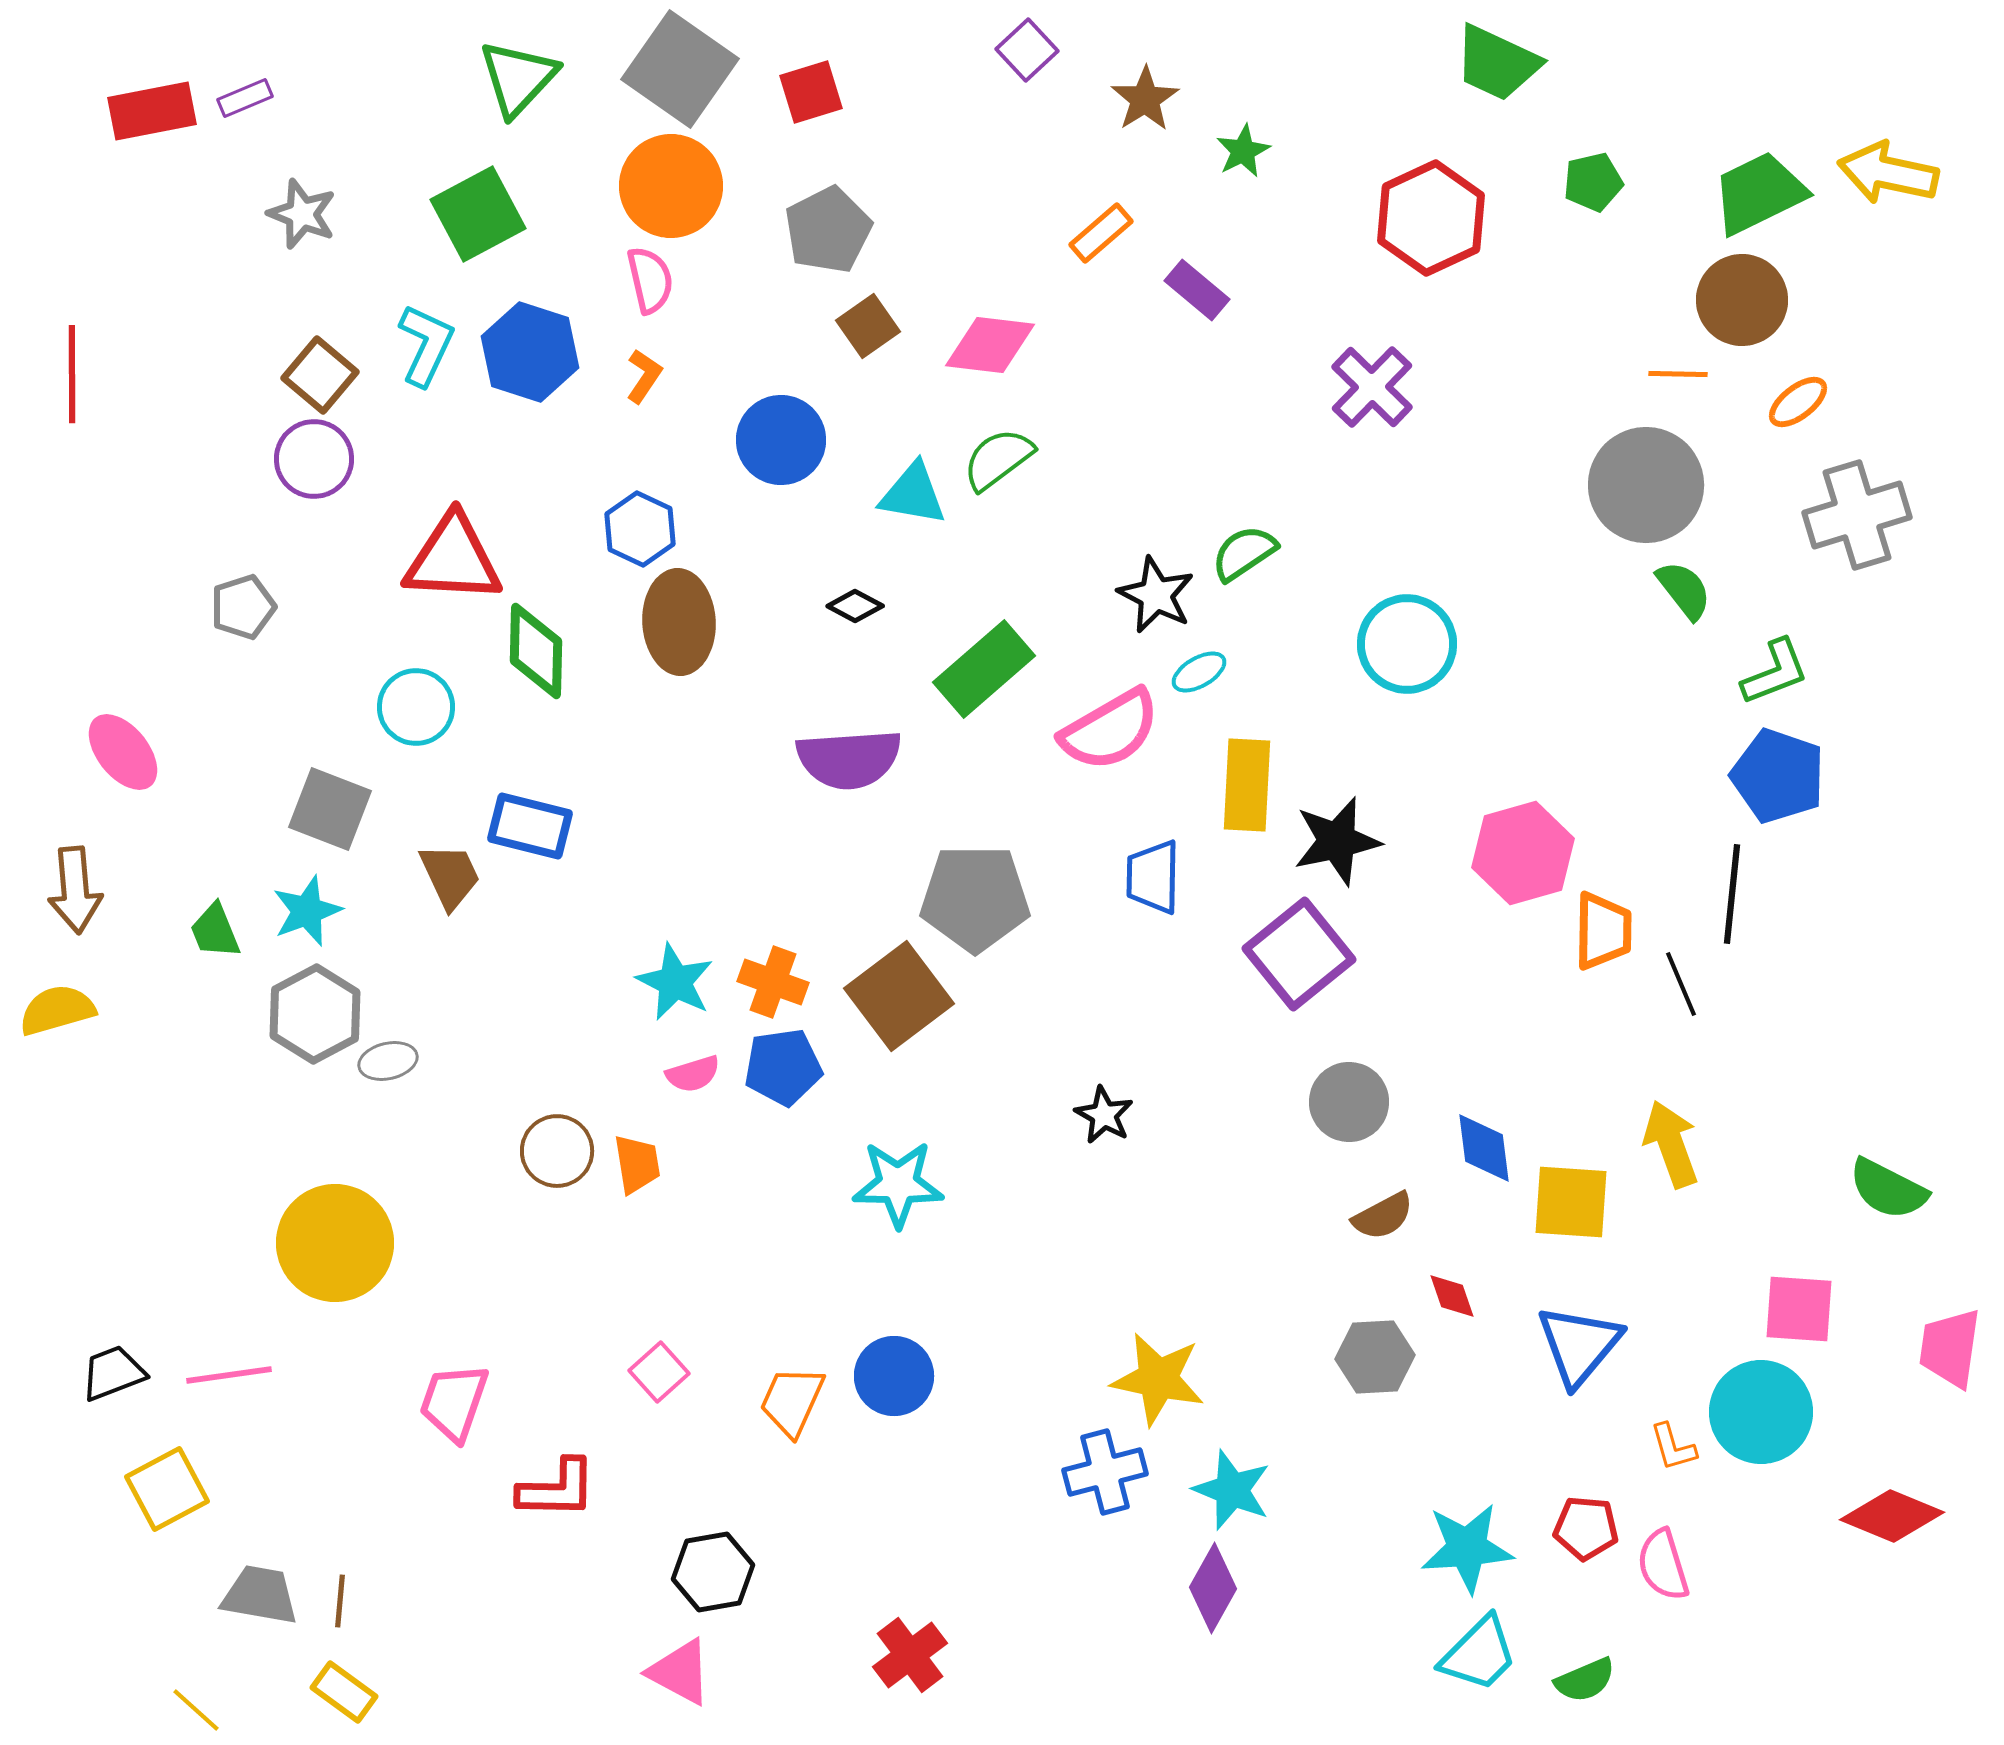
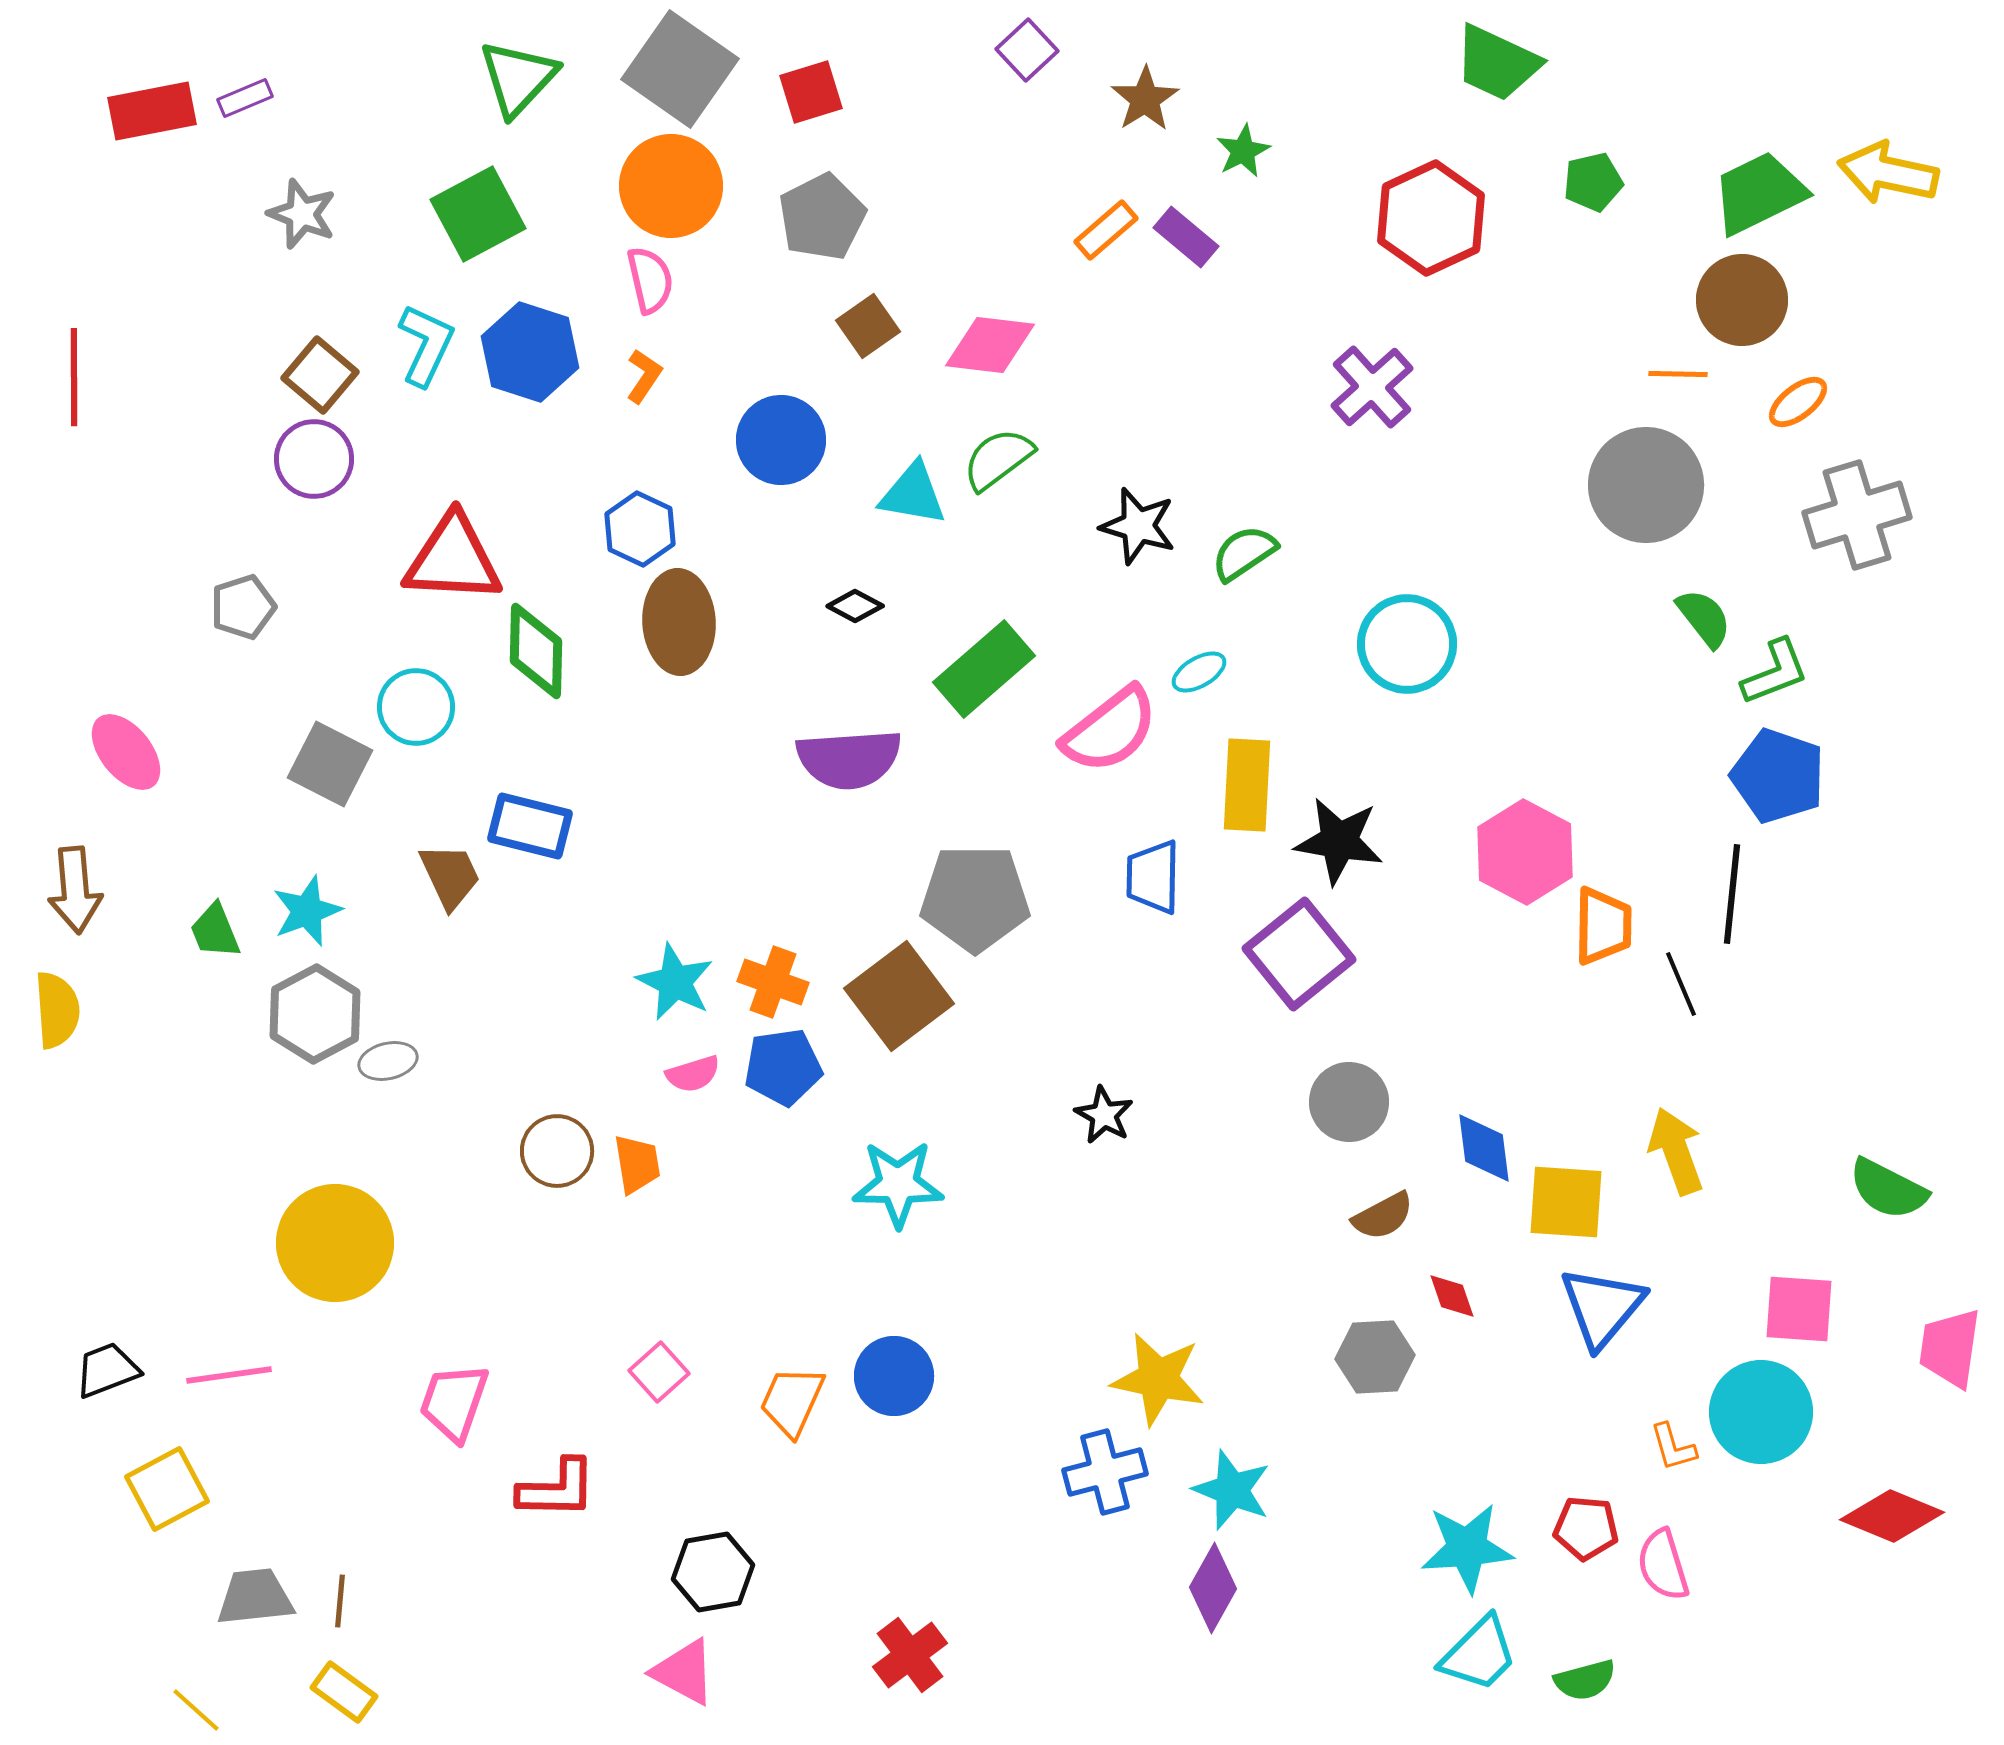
gray pentagon at (828, 230): moved 6 px left, 13 px up
orange rectangle at (1101, 233): moved 5 px right, 3 px up
purple rectangle at (1197, 290): moved 11 px left, 53 px up
red line at (72, 374): moved 2 px right, 3 px down
purple cross at (1372, 387): rotated 4 degrees clockwise
green semicircle at (1684, 590): moved 20 px right, 28 px down
black star at (1156, 595): moved 18 px left, 69 px up; rotated 10 degrees counterclockwise
pink semicircle at (1110, 730): rotated 8 degrees counterclockwise
pink ellipse at (123, 752): moved 3 px right
gray square at (330, 809): moved 45 px up; rotated 6 degrees clockwise
black star at (1337, 841): moved 2 px right; rotated 22 degrees clockwise
pink hexagon at (1523, 853): moved 2 px right, 1 px up; rotated 16 degrees counterclockwise
orange trapezoid at (1603, 931): moved 5 px up
yellow semicircle at (57, 1010): rotated 102 degrees clockwise
yellow arrow at (1671, 1144): moved 5 px right, 7 px down
yellow square at (1571, 1202): moved 5 px left
blue triangle at (1579, 1345): moved 23 px right, 38 px up
black trapezoid at (113, 1373): moved 6 px left, 3 px up
gray trapezoid at (260, 1595): moved 5 px left, 2 px down; rotated 16 degrees counterclockwise
pink triangle at (680, 1672): moved 4 px right
green semicircle at (1585, 1680): rotated 8 degrees clockwise
